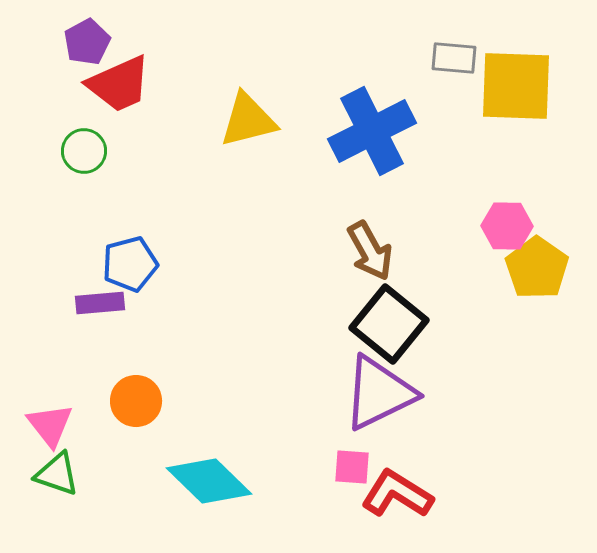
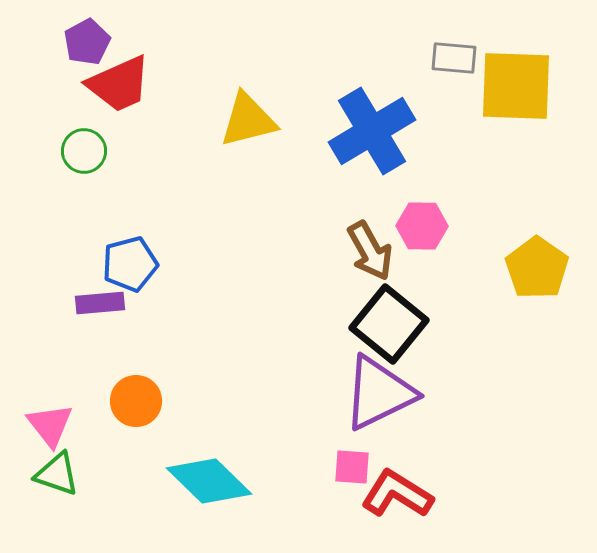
blue cross: rotated 4 degrees counterclockwise
pink hexagon: moved 85 px left
